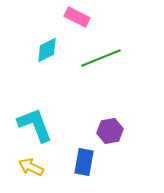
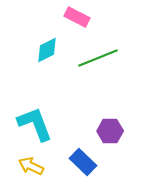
green line: moved 3 px left
cyan L-shape: moved 1 px up
purple hexagon: rotated 10 degrees clockwise
blue rectangle: moved 1 px left; rotated 56 degrees counterclockwise
yellow arrow: moved 1 px up
